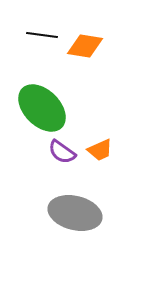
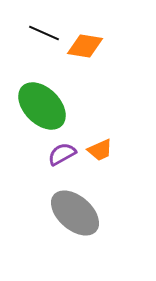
black line: moved 2 px right, 2 px up; rotated 16 degrees clockwise
green ellipse: moved 2 px up
purple semicircle: moved 2 px down; rotated 116 degrees clockwise
gray ellipse: rotated 27 degrees clockwise
